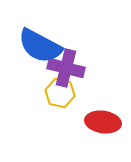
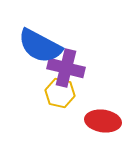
red ellipse: moved 1 px up
